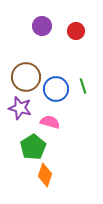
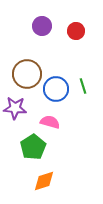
brown circle: moved 1 px right, 3 px up
purple star: moved 5 px left; rotated 10 degrees counterclockwise
orange diamond: moved 1 px left, 6 px down; rotated 55 degrees clockwise
